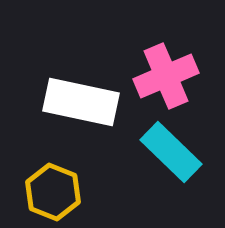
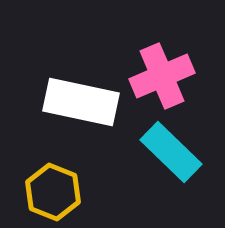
pink cross: moved 4 px left
